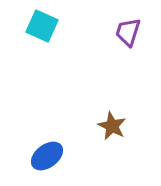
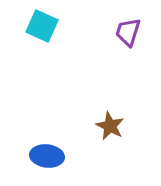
brown star: moved 2 px left
blue ellipse: rotated 44 degrees clockwise
